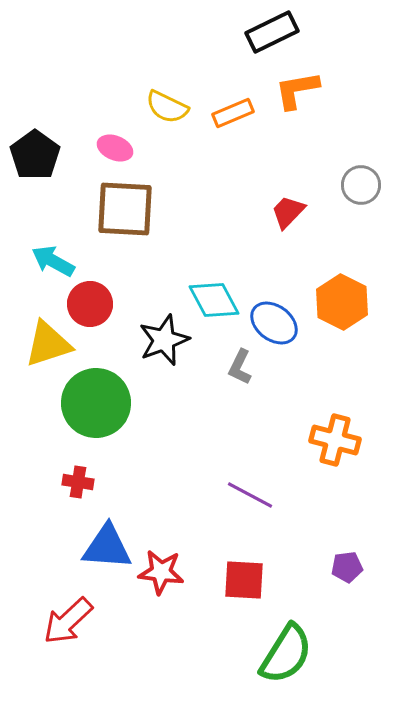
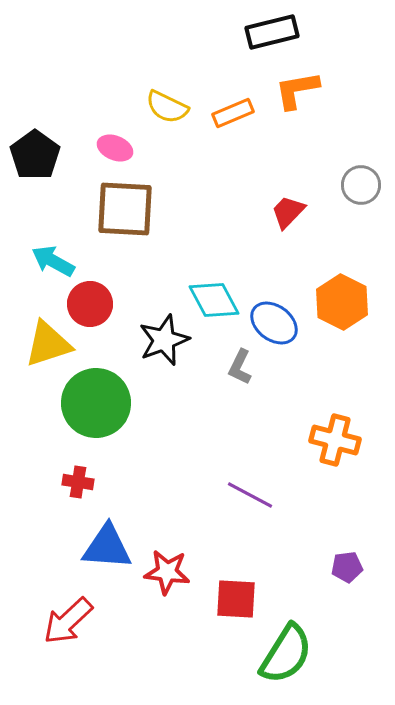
black rectangle: rotated 12 degrees clockwise
red star: moved 6 px right
red square: moved 8 px left, 19 px down
